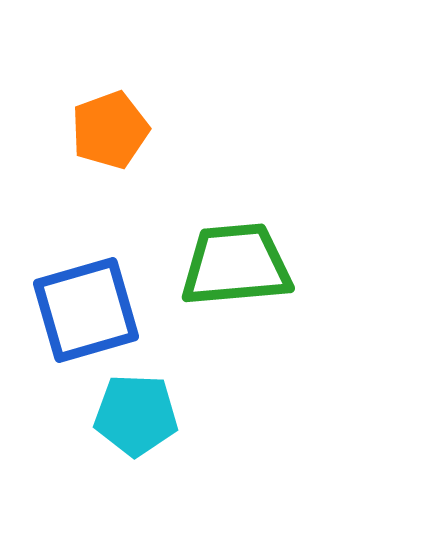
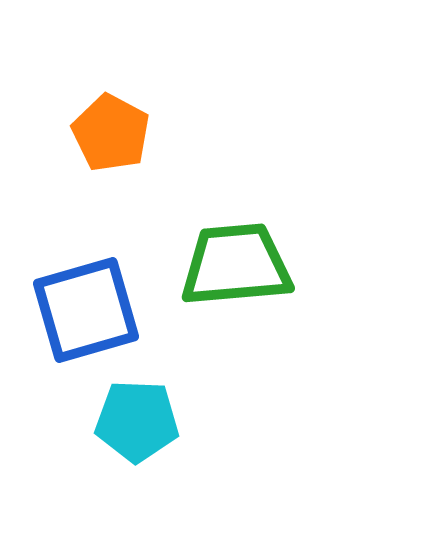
orange pentagon: moved 1 px right, 3 px down; rotated 24 degrees counterclockwise
cyan pentagon: moved 1 px right, 6 px down
